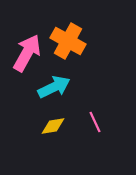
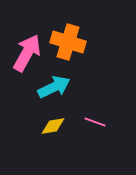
orange cross: moved 1 px down; rotated 12 degrees counterclockwise
pink line: rotated 45 degrees counterclockwise
